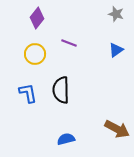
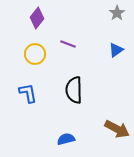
gray star: moved 1 px right, 1 px up; rotated 21 degrees clockwise
purple line: moved 1 px left, 1 px down
black semicircle: moved 13 px right
